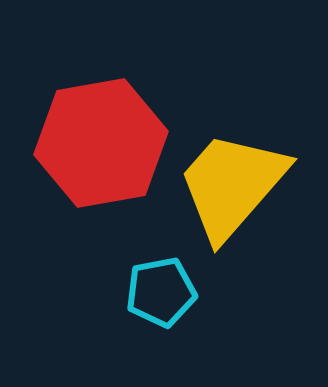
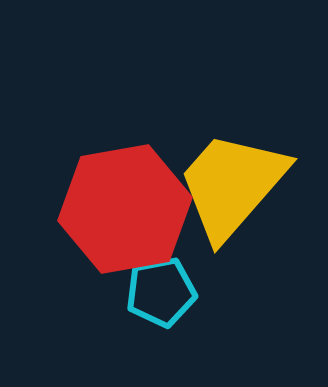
red hexagon: moved 24 px right, 66 px down
